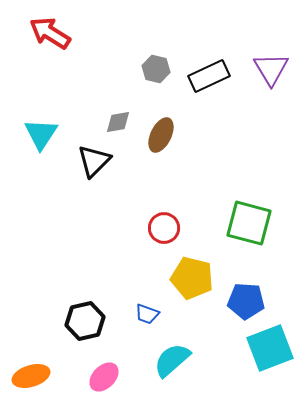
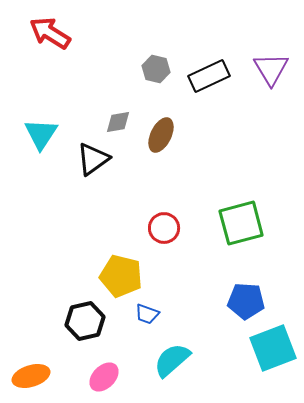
black triangle: moved 1 px left, 2 px up; rotated 9 degrees clockwise
green square: moved 8 px left; rotated 30 degrees counterclockwise
yellow pentagon: moved 71 px left, 2 px up
cyan square: moved 3 px right
